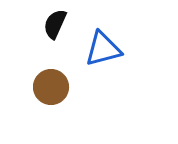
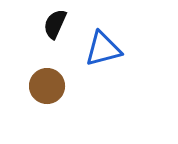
brown circle: moved 4 px left, 1 px up
